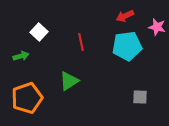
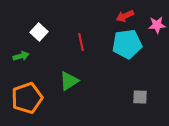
pink star: moved 2 px up; rotated 18 degrees counterclockwise
cyan pentagon: moved 2 px up
